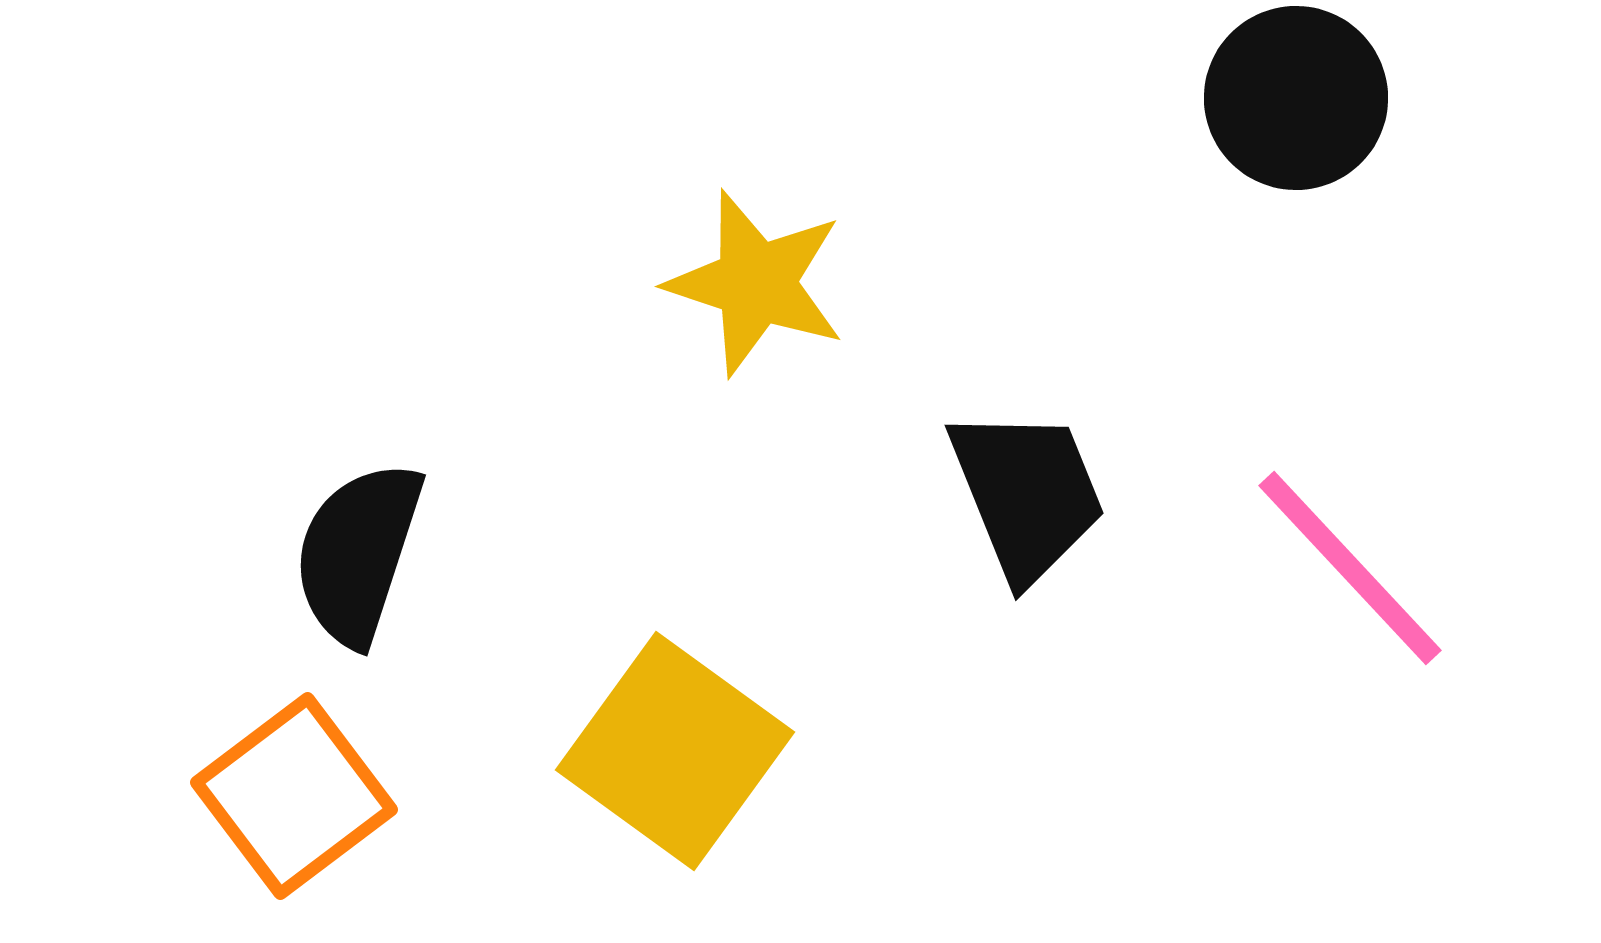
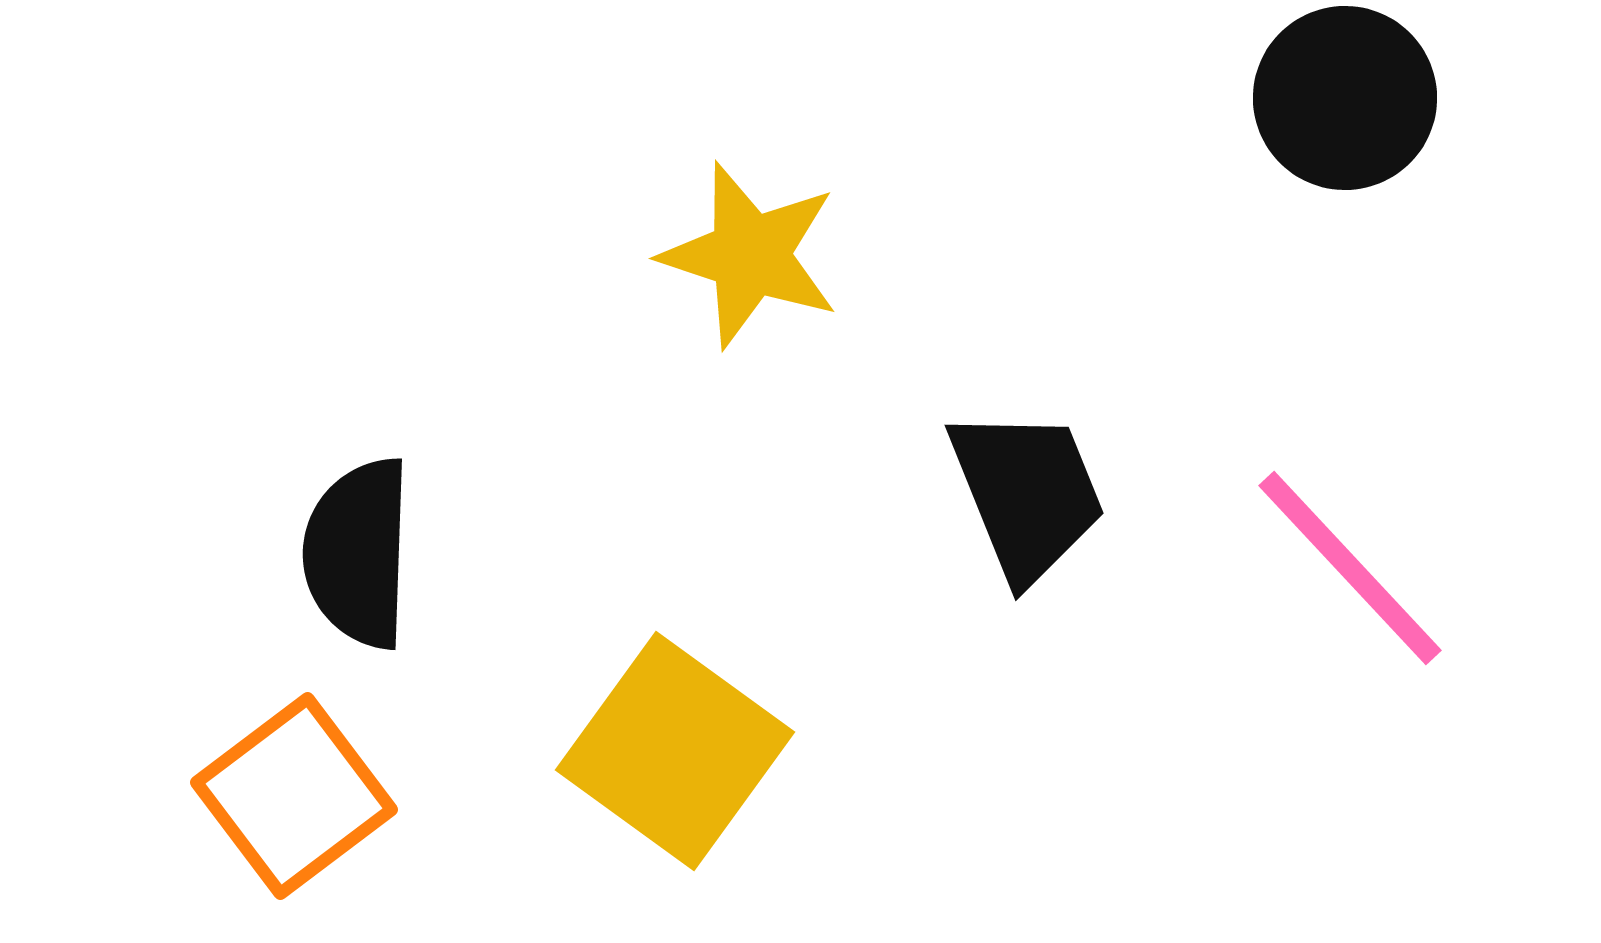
black circle: moved 49 px right
yellow star: moved 6 px left, 28 px up
black semicircle: rotated 16 degrees counterclockwise
